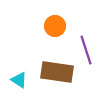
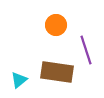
orange circle: moved 1 px right, 1 px up
cyan triangle: rotated 48 degrees clockwise
